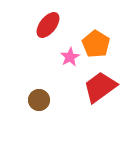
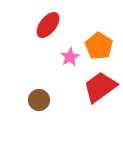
orange pentagon: moved 3 px right, 2 px down
